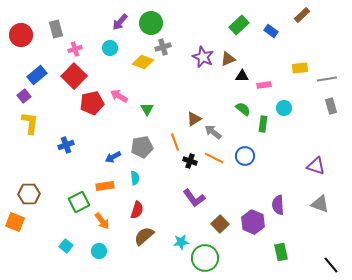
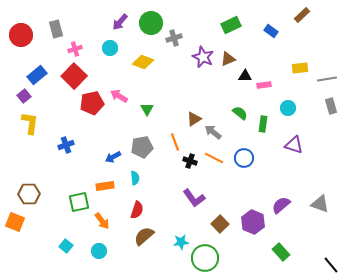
green rectangle at (239, 25): moved 8 px left; rotated 18 degrees clockwise
gray cross at (163, 47): moved 11 px right, 9 px up
black triangle at (242, 76): moved 3 px right
cyan circle at (284, 108): moved 4 px right
green semicircle at (243, 109): moved 3 px left, 4 px down
blue circle at (245, 156): moved 1 px left, 2 px down
purple triangle at (316, 166): moved 22 px left, 21 px up
green square at (79, 202): rotated 15 degrees clockwise
purple semicircle at (278, 205): moved 3 px right; rotated 54 degrees clockwise
green rectangle at (281, 252): rotated 30 degrees counterclockwise
